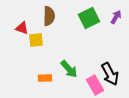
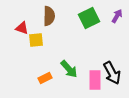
purple arrow: moved 1 px right, 1 px up
black arrow: moved 2 px right, 1 px up
orange rectangle: rotated 24 degrees counterclockwise
pink rectangle: moved 5 px up; rotated 30 degrees clockwise
